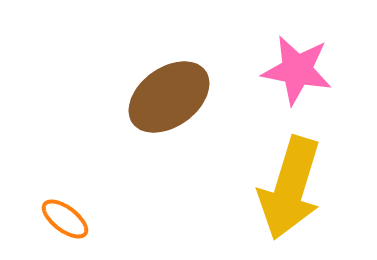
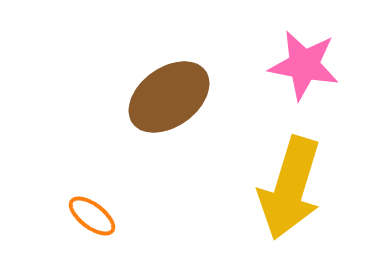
pink star: moved 7 px right, 5 px up
orange ellipse: moved 27 px right, 3 px up
